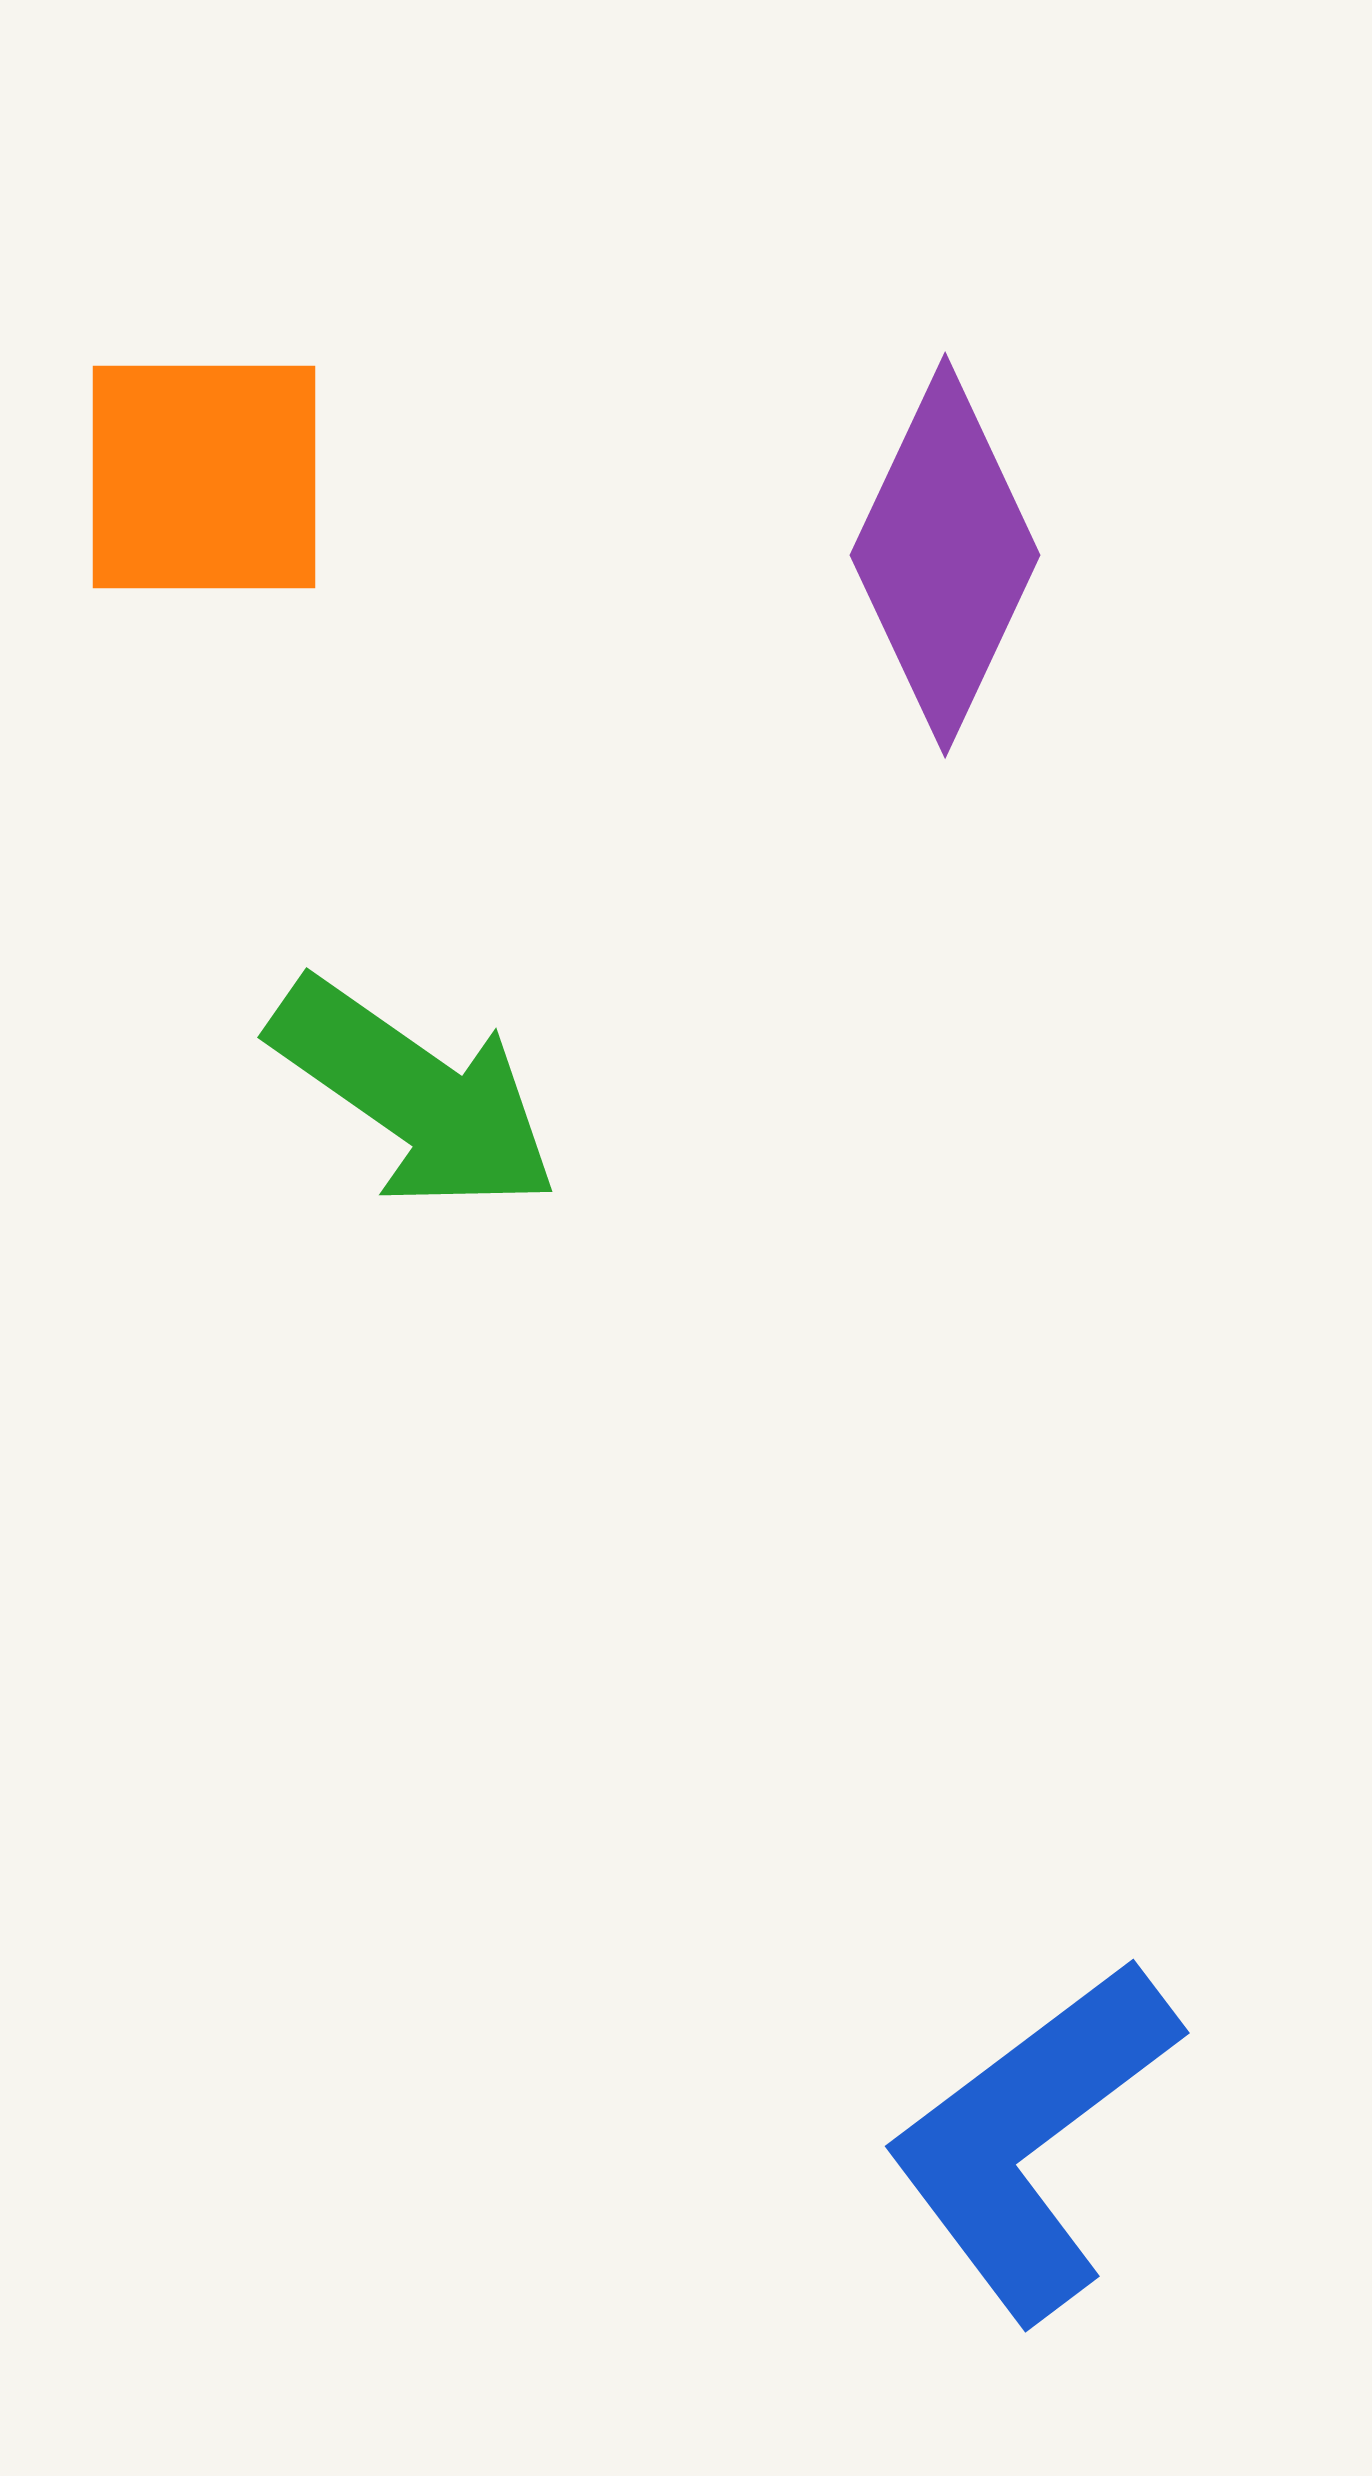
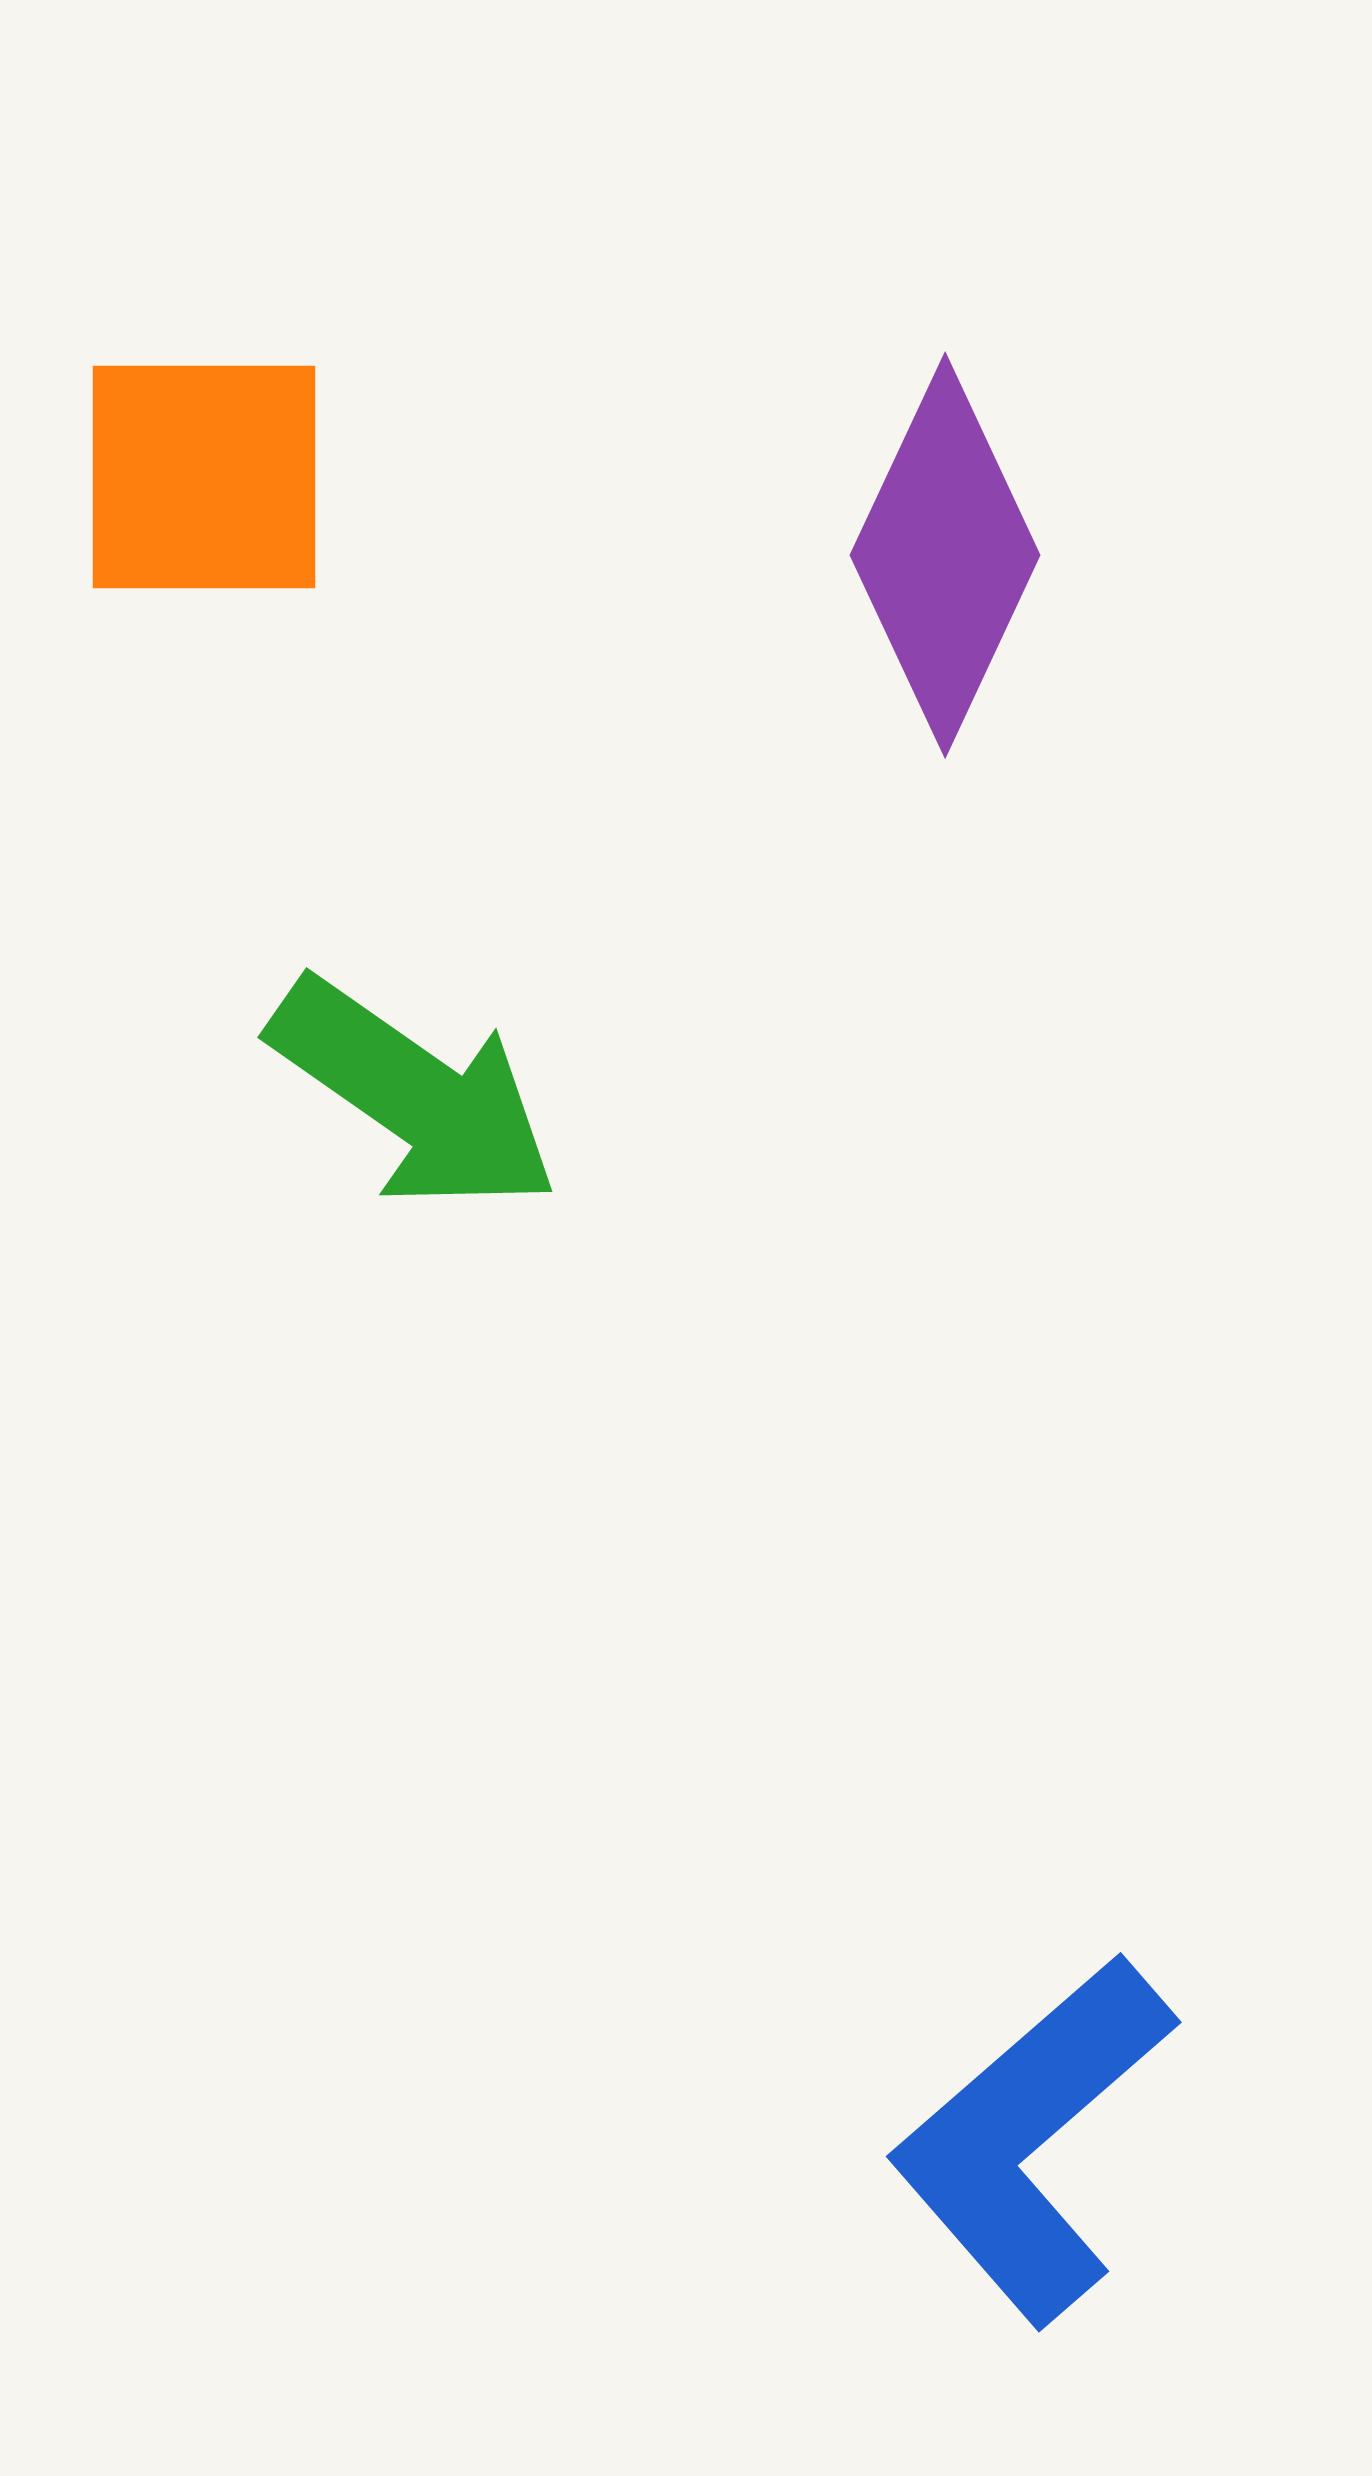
blue L-shape: rotated 4 degrees counterclockwise
